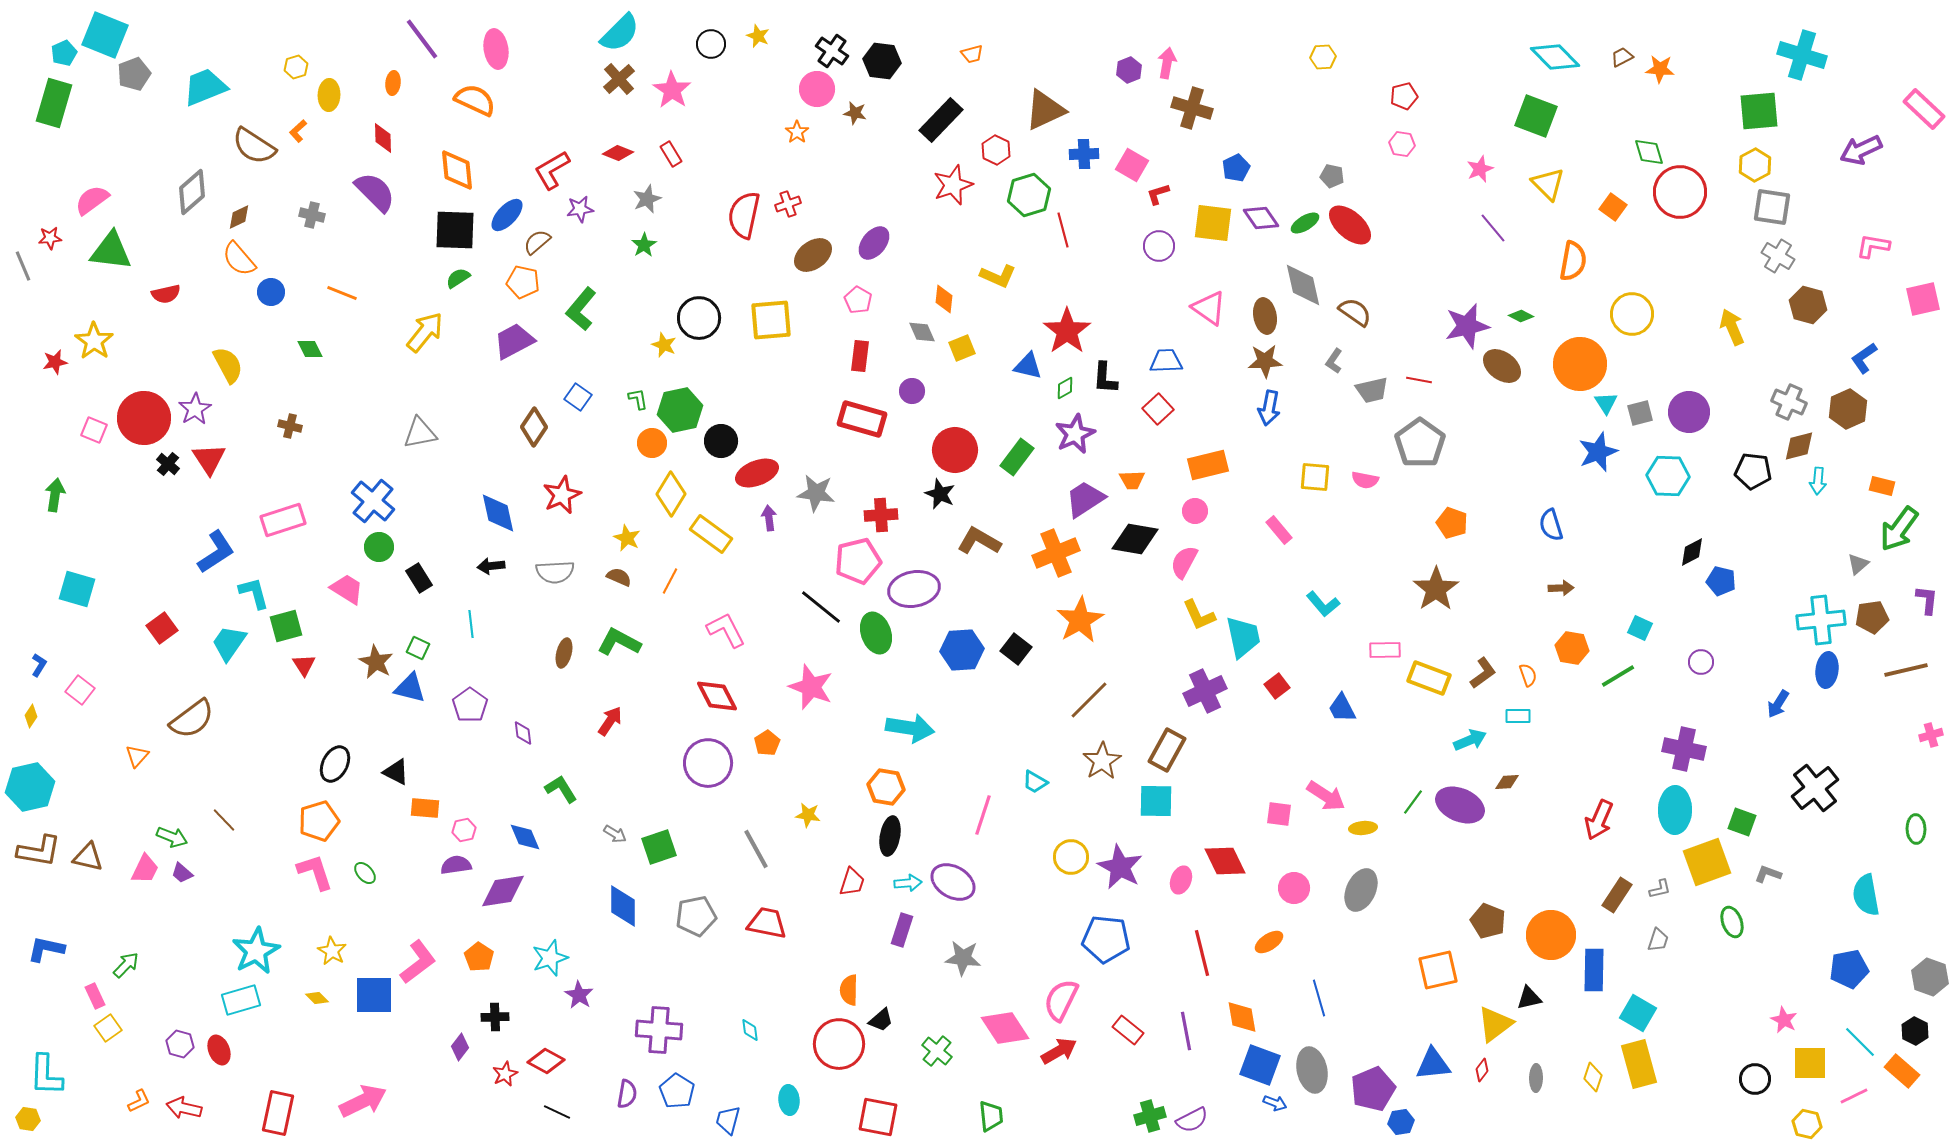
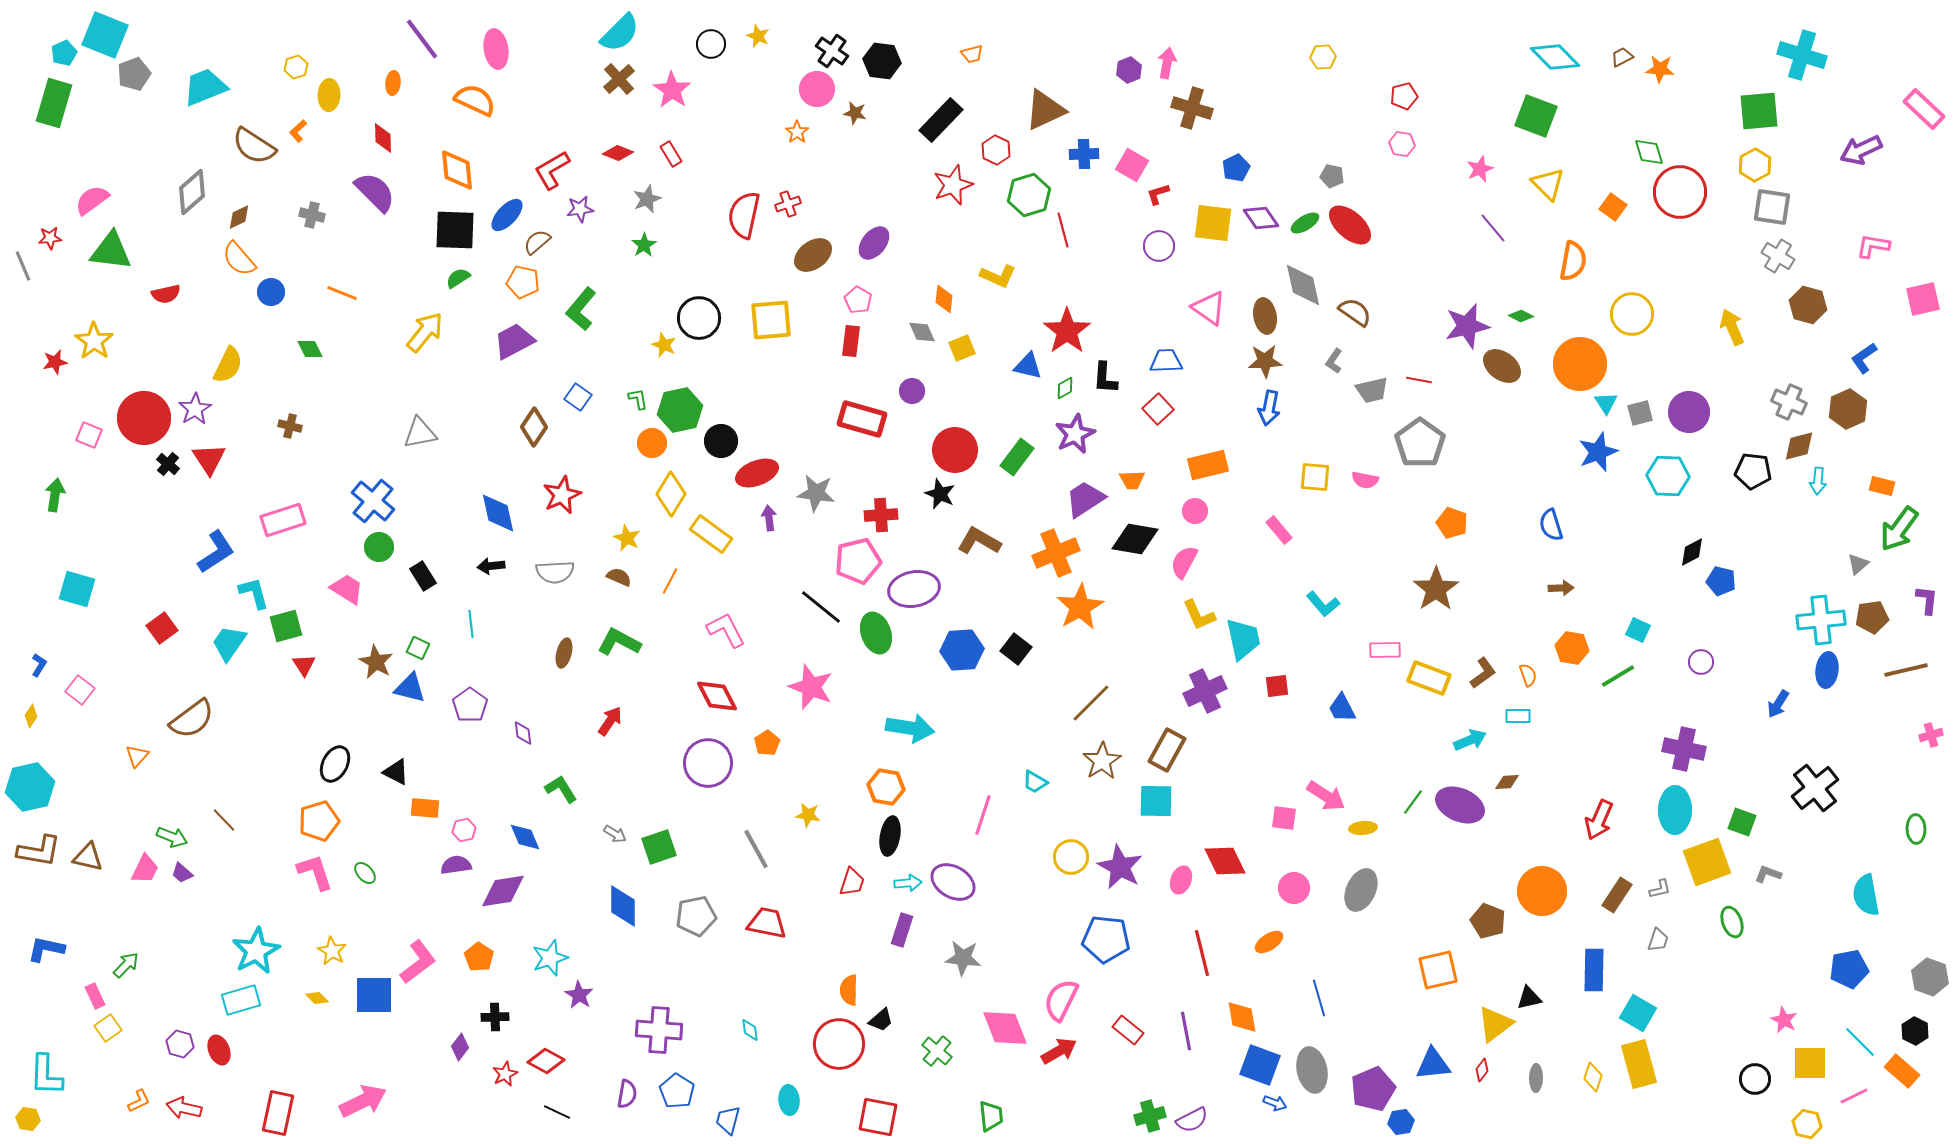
red rectangle at (860, 356): moved 9 px left, 15 px up
yellow semicircle at (228, 365): rotated 54 degrees clockwise
pink square at (94, 430): moved 5 px left, 5 px down
black rectangle at (419, 578): moved 4 px right, 2 px up
orange star at (1080, 620): moved 13 px up
cyan square at (1640, 628): moved 2 px left, 2 px down
cyan trapezoid at (1243, 637): moved 2 px down
red square at (1277, 686): rotated 30 degrees clockwise
brown line at (1089, 700): moved 2 px right, 3 px down
pink square at (1279, 814): moved 5 px right, 4 px down
orange circle at (1551, 935): moved 9 px left, 44 px up
pink diamond at (1005, 1028): rotated 12 degrees clockwise
